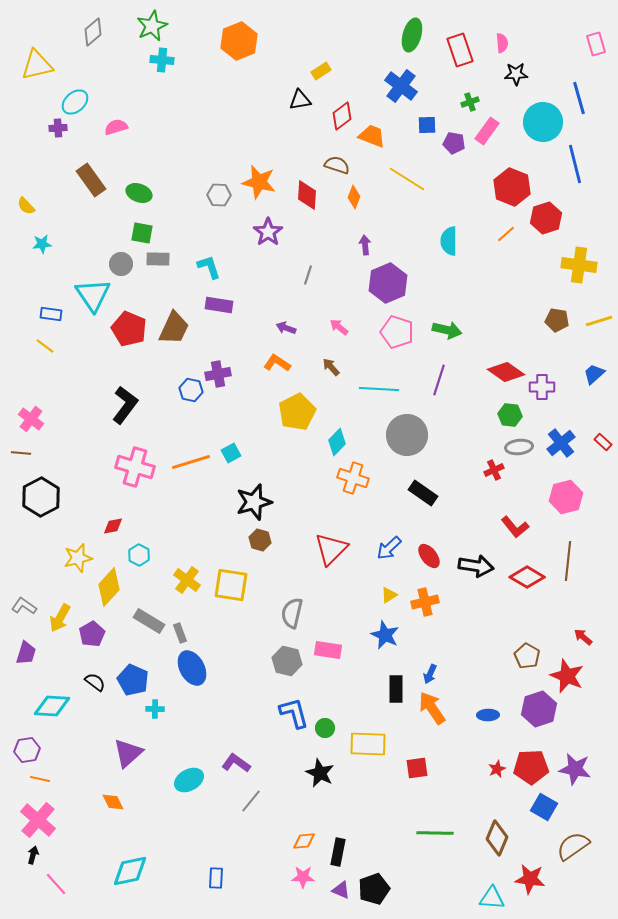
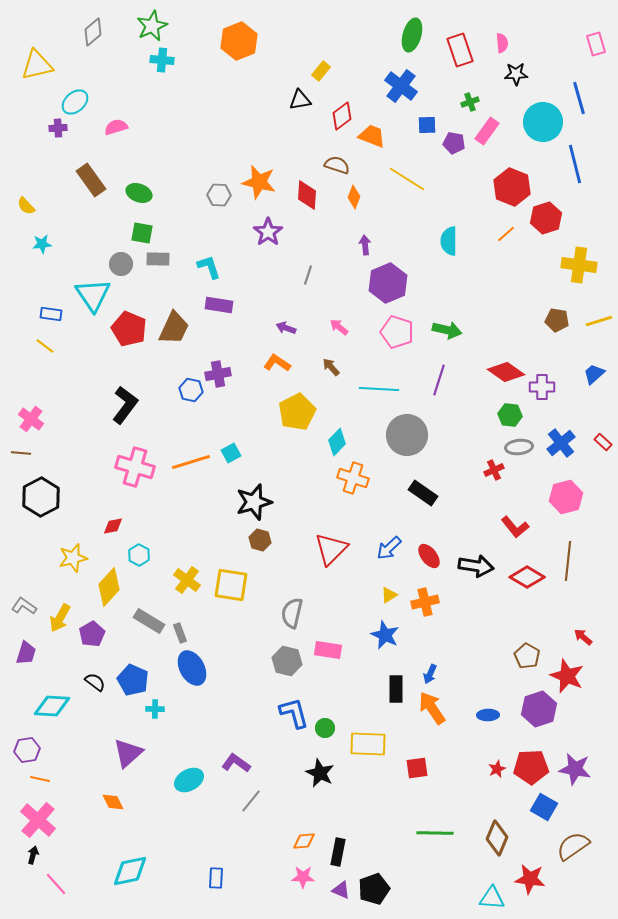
yellow rectangle at (321, 71): rotated 18 degrees counterclockwise
yellow star at (78, 558): moved 5 px left
